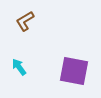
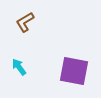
brown L-shape: moved 1 px down
